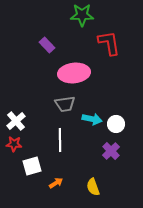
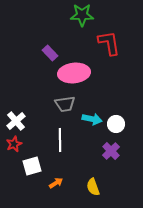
purple rectangle: moved 3 px right, 8 px down
red star: rotated 28 degrees counterclockwise
